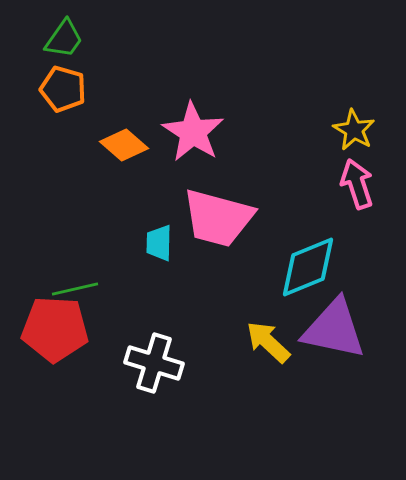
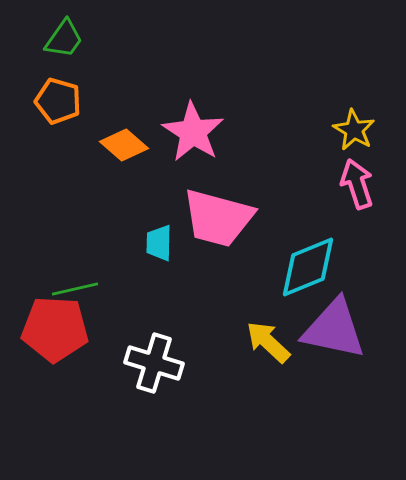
orange pentagon: moved 5 px left, 12 px down
